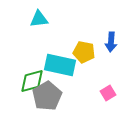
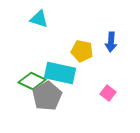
cyan triangle: rotated 24 degrees clockwise
yellow pentagon: moved 2 px left, 1 px up
cyan rectangle: moved 8 px down
green diamond: rotated 40 degrees clockwise
pink square: rotated 21 degrees counterclockwise
